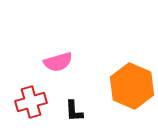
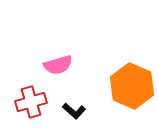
pink semicircle: moved 3 px down
black L-shape: rotated 45 degrees counterclockwise
